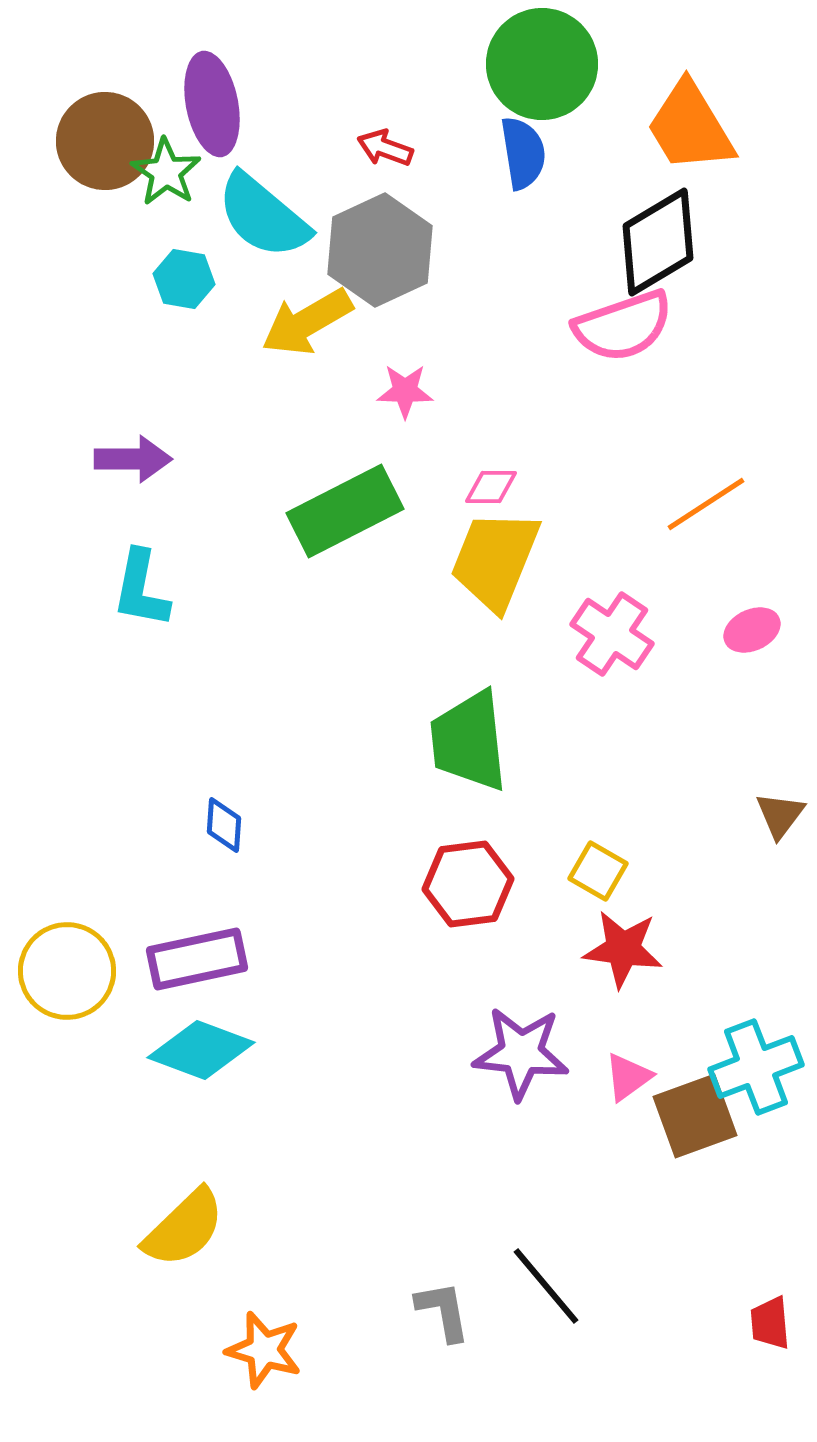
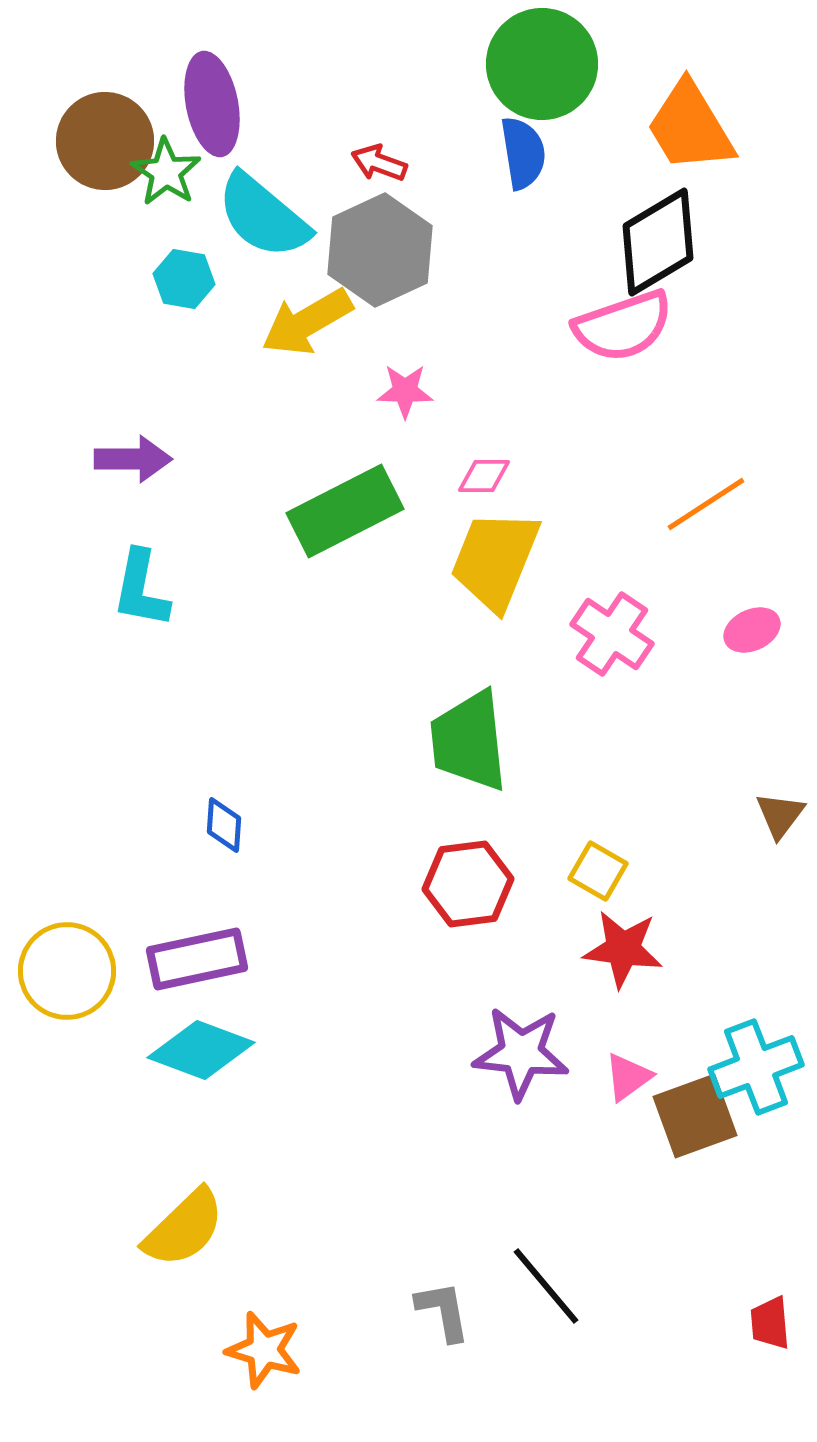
red arrow: moved 6 px left, 15 px down
pink diamond: moved 7 px left, 11 px up
